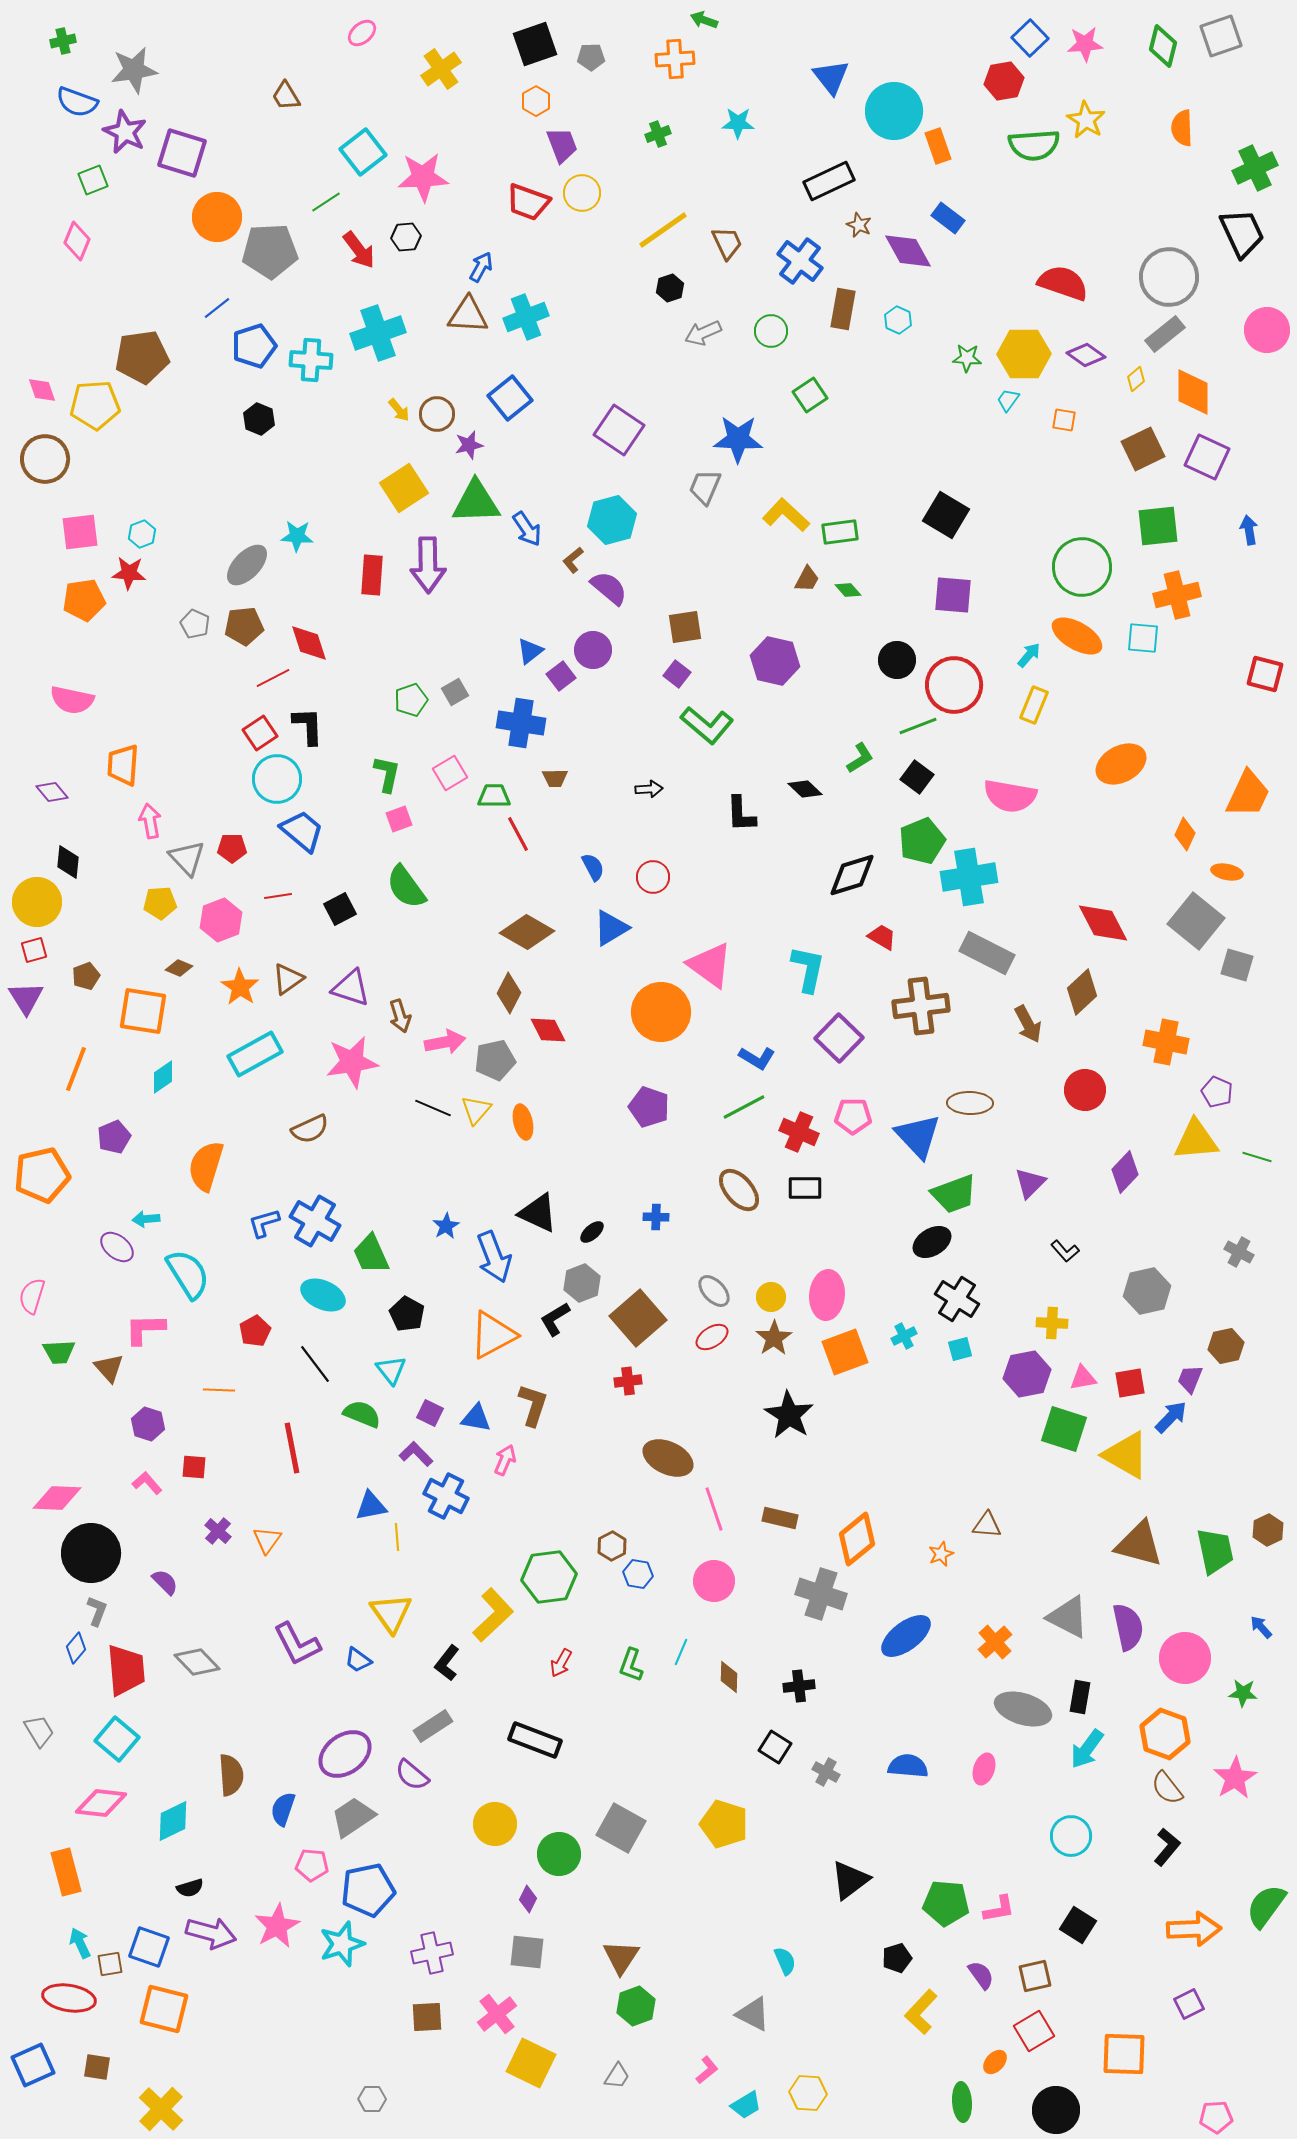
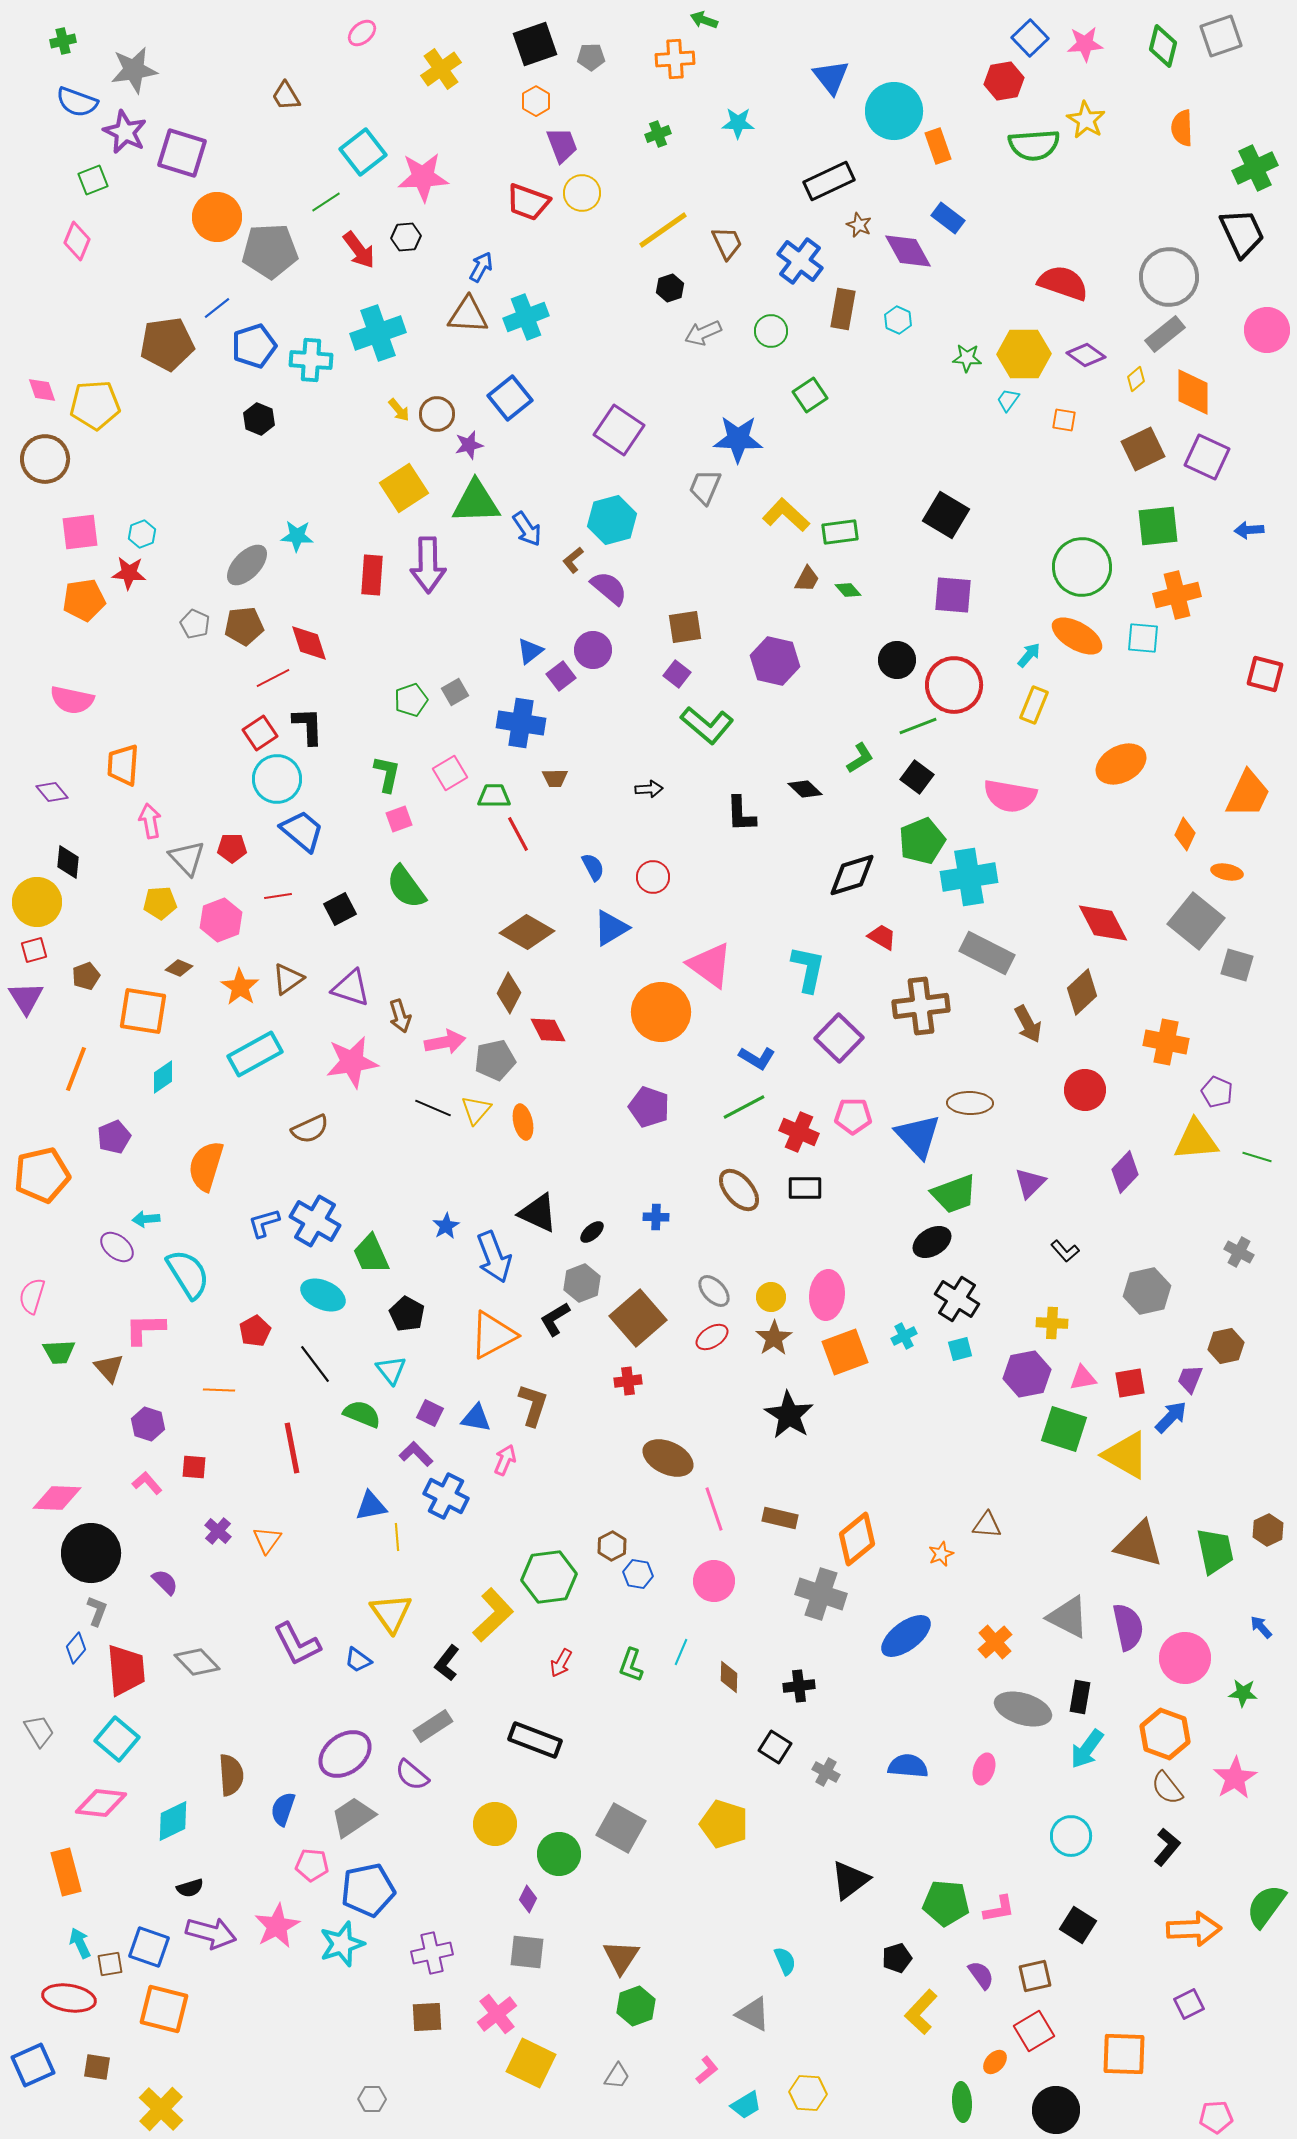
brown pentagon at (142, 357): moved 25 px right, 13 px up
blue arrow at (1249, 530): rotated 84 degrees counterclockwise
